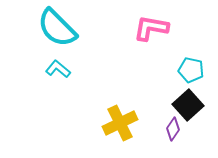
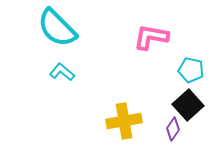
pink L-shape: moved 9 px down
cyan L-shape: moved 4 px right, 3 px down
yellow cross: moved 4 px right, 2 px up; rotated 16 degrees clockwise
